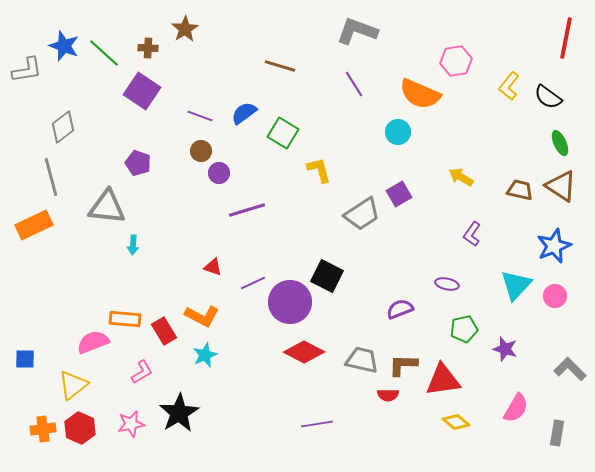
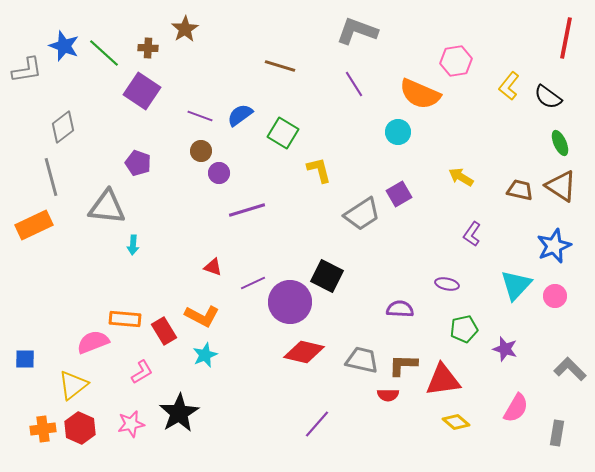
blue semicircle at (244, 113): moved 4 px left, 2 px down
purple semicircle at (400, 309): rotated 24 degrees clockwise
red diamond at (304, 352): rotated 15 degrees counterclockwise
purple line at (317, 424): rotated 40 degrees counterclockwise
